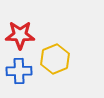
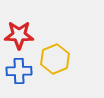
red star: moved 1 px left
